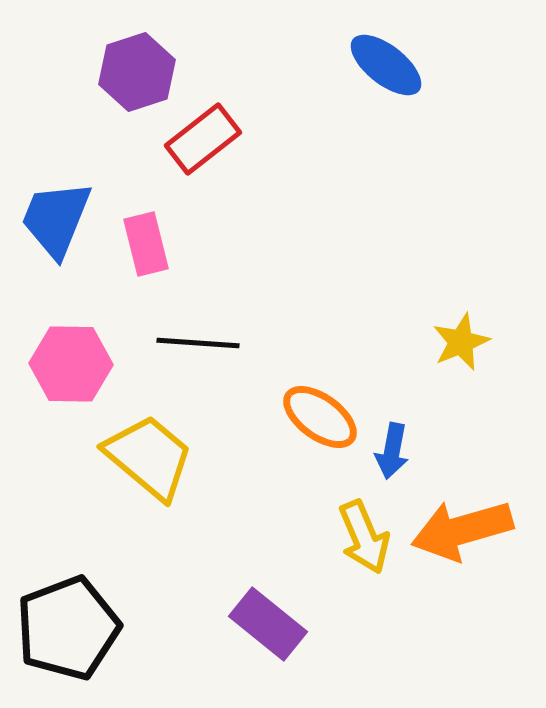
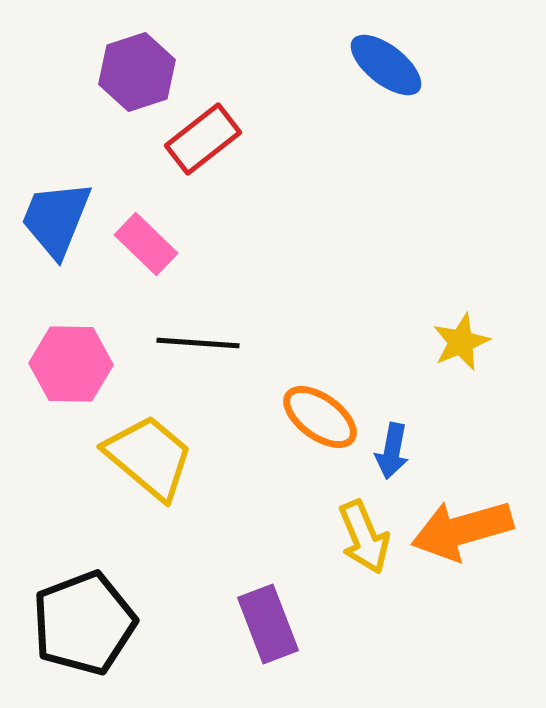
pink rectangle: rotated 32 degrees counterclockwise
purple rectangle: rotated 30 degrees clockwise
black pentagon: moved 16 px right, 5 px up
